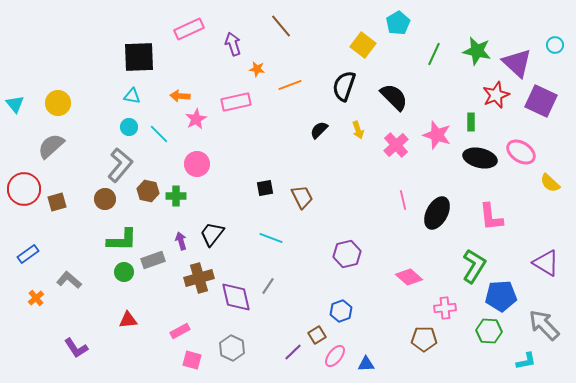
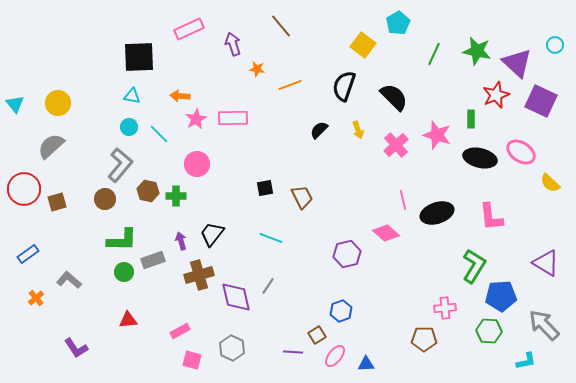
pink rectangle at (236, 102): moved 3 px left, 16 px down; rotated 12 degrees clockwise
green rectangle at (471, 122): moved 3 px up
black ellipse at (437, 213): rotated 44 degrees clockwise
pink diamond at (409, 277): moved 23 px left, 44 px up
brown cross at (199, 278): moved 3 px up
purple line at (293, 352): rotated 48 degrees clockwise
